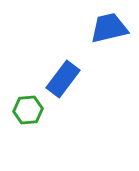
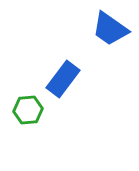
blue trapezoid: moved 1 px right, 1 px down; rotated 132 degrees counterclockwise
